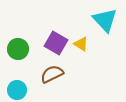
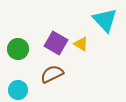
cyan circle: moved 1 px right
